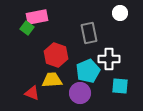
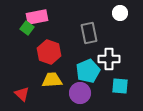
red hexagon: moved 7 px left, 3 px up
red triangle: moved 10 px left, 1 px down; rotated 21 degrees clockwise
